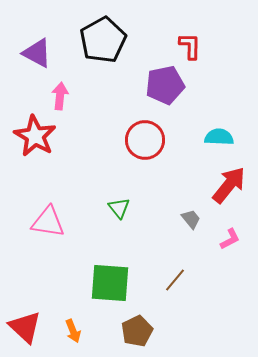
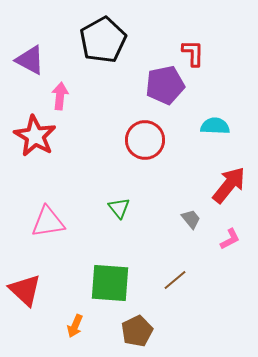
red L-shape: moved 3 px right, 7 px down
purple triangle: moved 7 px left, 7 px down
cyan semicircle: moved 4 px left, 11 px up
pink triangle: rotated 18 degrees counterclockwise
brown line: rotated 10 degrees clockwise
red triangle: moved 37 px up
orange arrow: moved 2 px right, 5 px up; rotated 45 degrees clockwise
